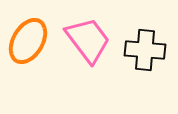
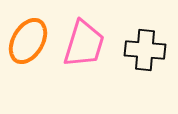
pink trapezoid: moved 4 px left, 4 px down; rotated 54 degrees clockwise
